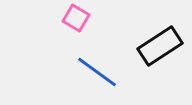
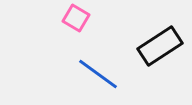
blue line: moved 1 px right, 2 px down
